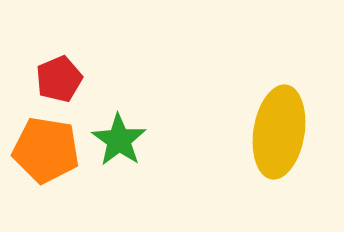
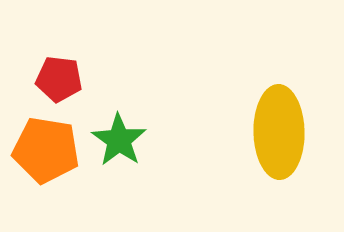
red pentagon: rotated 30 degrees clockwise
yellow ellipse: rotated 10 degrees counterclockwise
